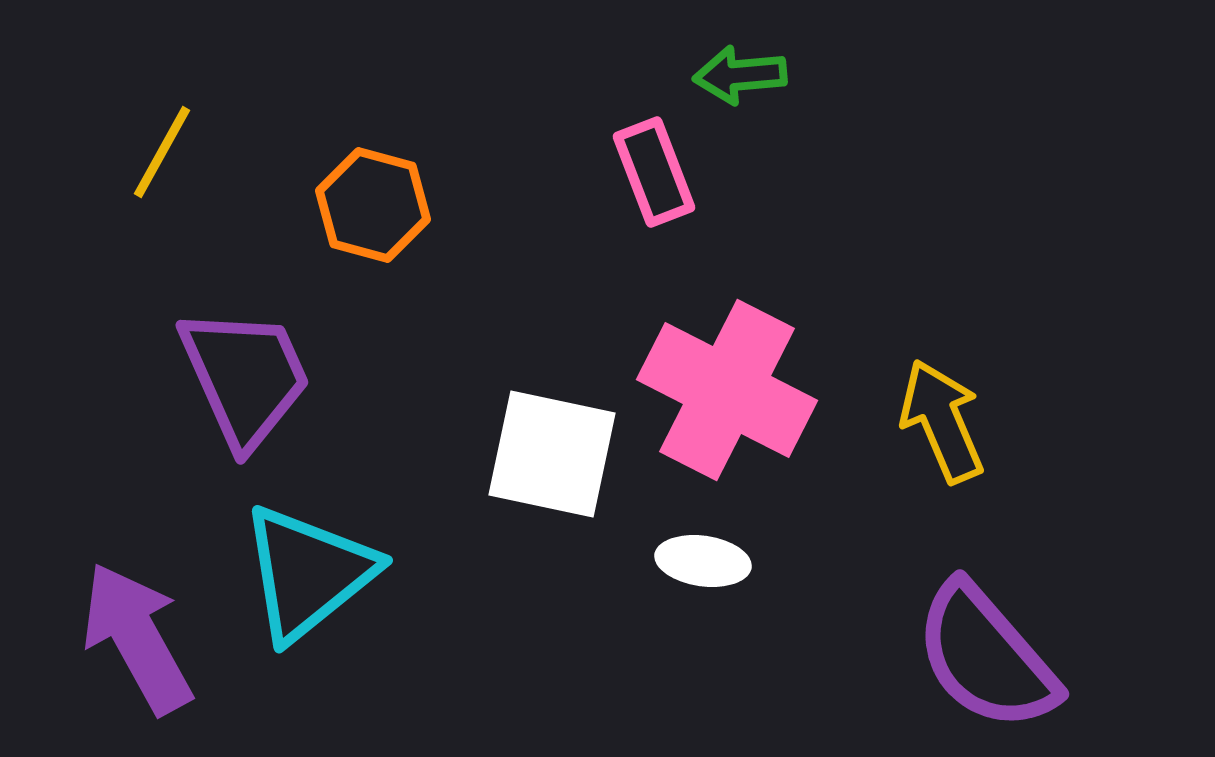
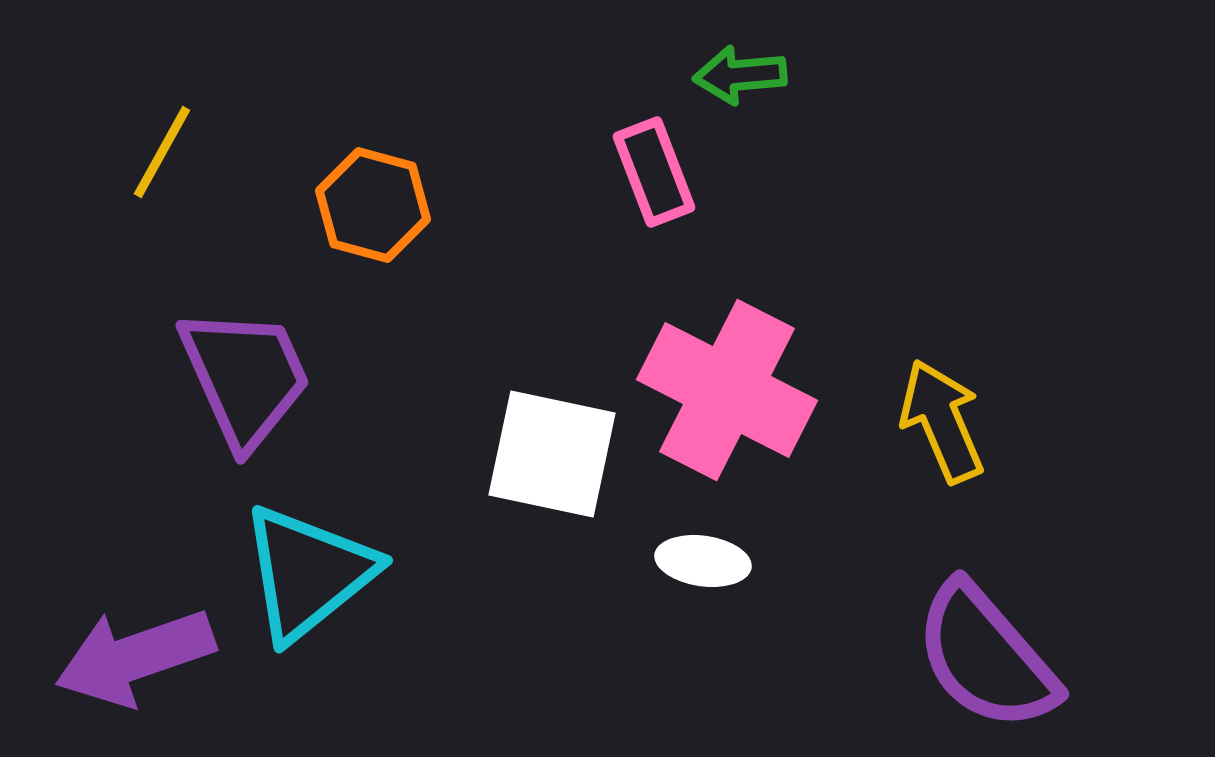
purple arrow: moved 2 px left, 19 px down; rotated 80 degrees counterclockwise
